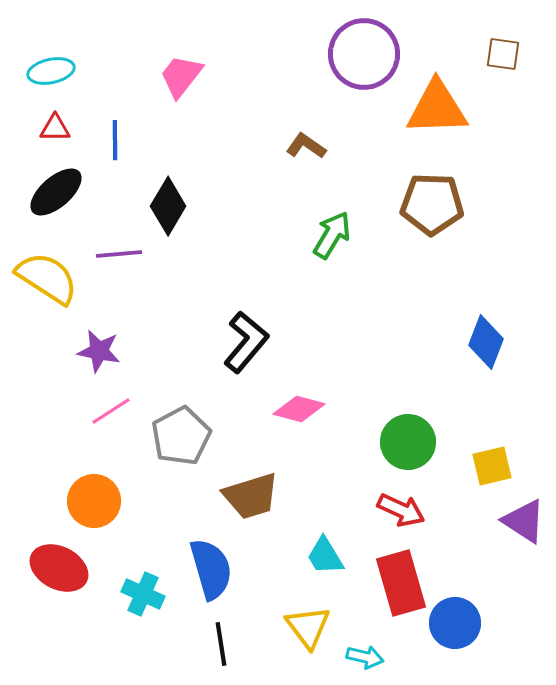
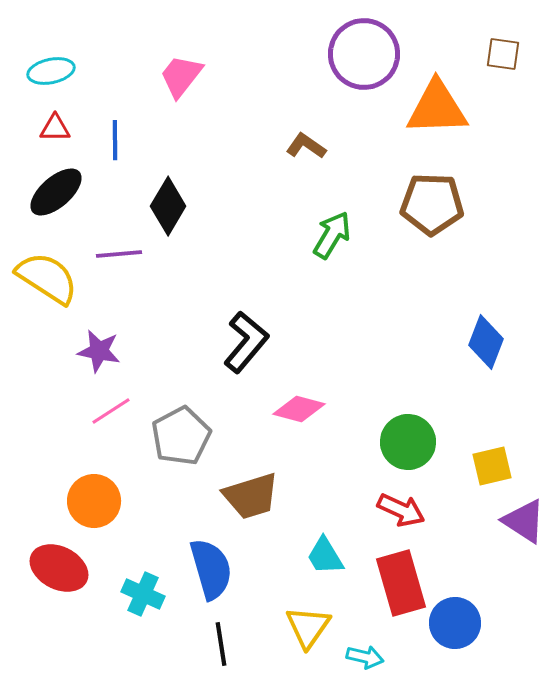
yellow triangle: rotated 12 degrees clockwise
